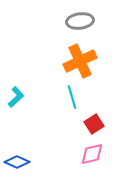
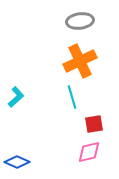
red square: rotated 24 degrees clockwise
pink diamond: moved 3 px left, 2 px up
